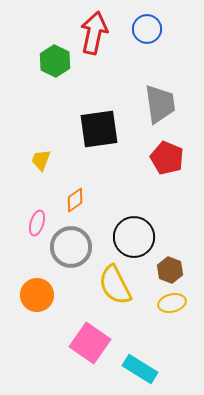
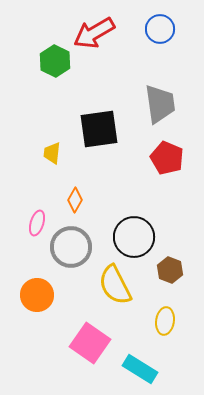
blue circle: moved 13 px right
red arrow: rotated 132 degrees counterclockwise
yellow trapezoid: moved 11 px right, 7 px up; rotated 15 degrees counterclockwise
orange diamond: rotated 25 degrees counterclockwise
yellow ellipse: moved 7 px left, 18 px down; rotated 68 degrees counterclockwise
